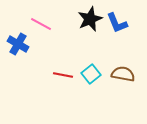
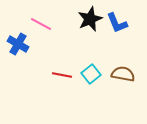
red line: moved 1 px left
